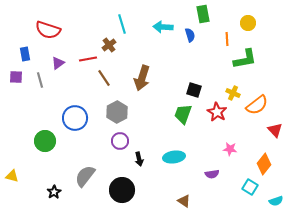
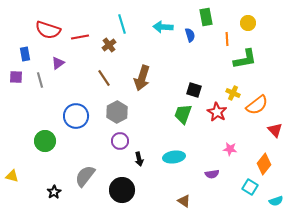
green rectangle: moved 3 px right, 3 px down
red line: moved 8 px left, 22 px up
blue circle: moved 1 px right, 2 px up
